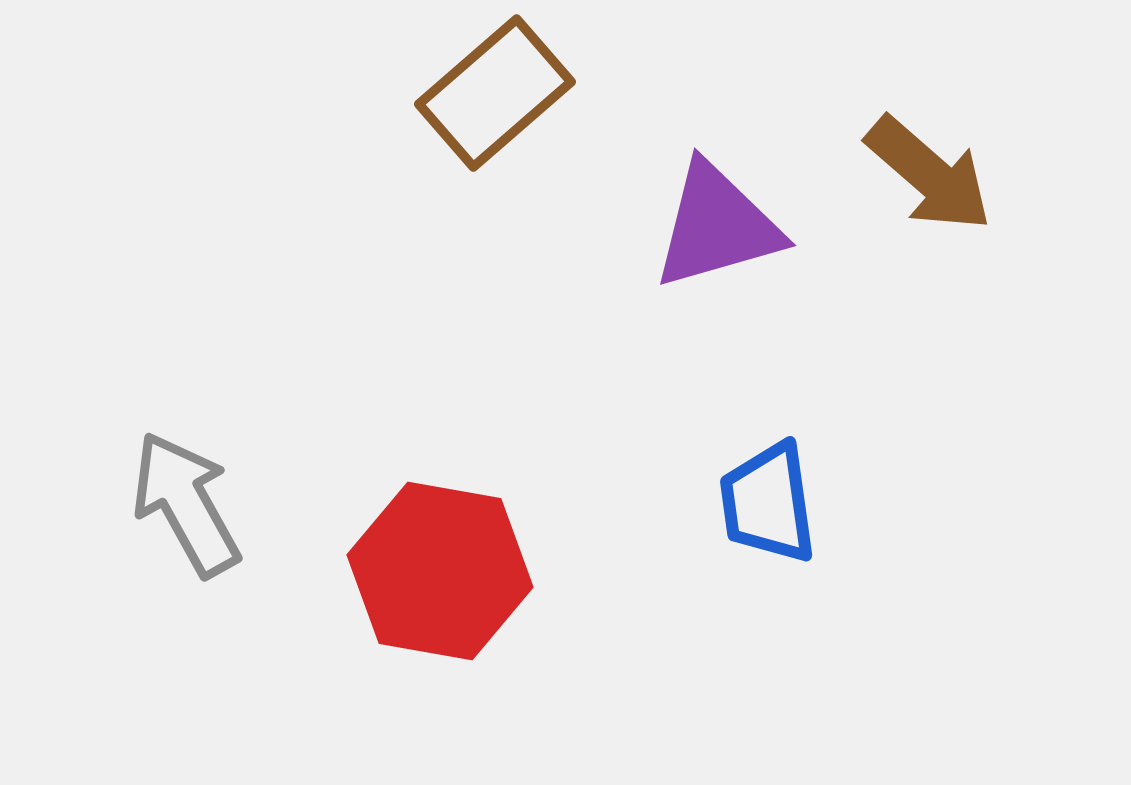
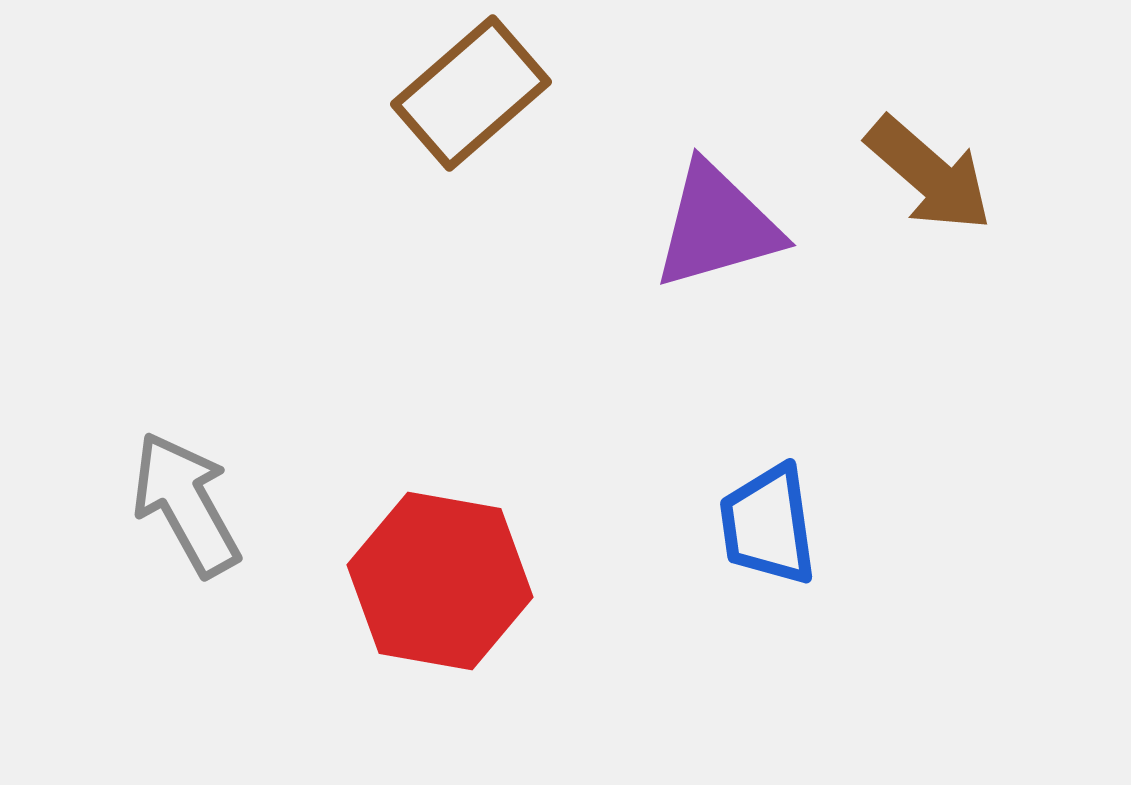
brown rectangle: moved 24 px left
blue trapezoid: moved 22 px down
red hexagon: moved 10 px down
